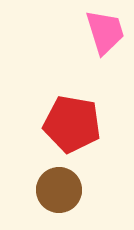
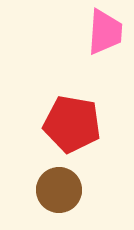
pink trapezoid: rotated 21 degrees clockwise
